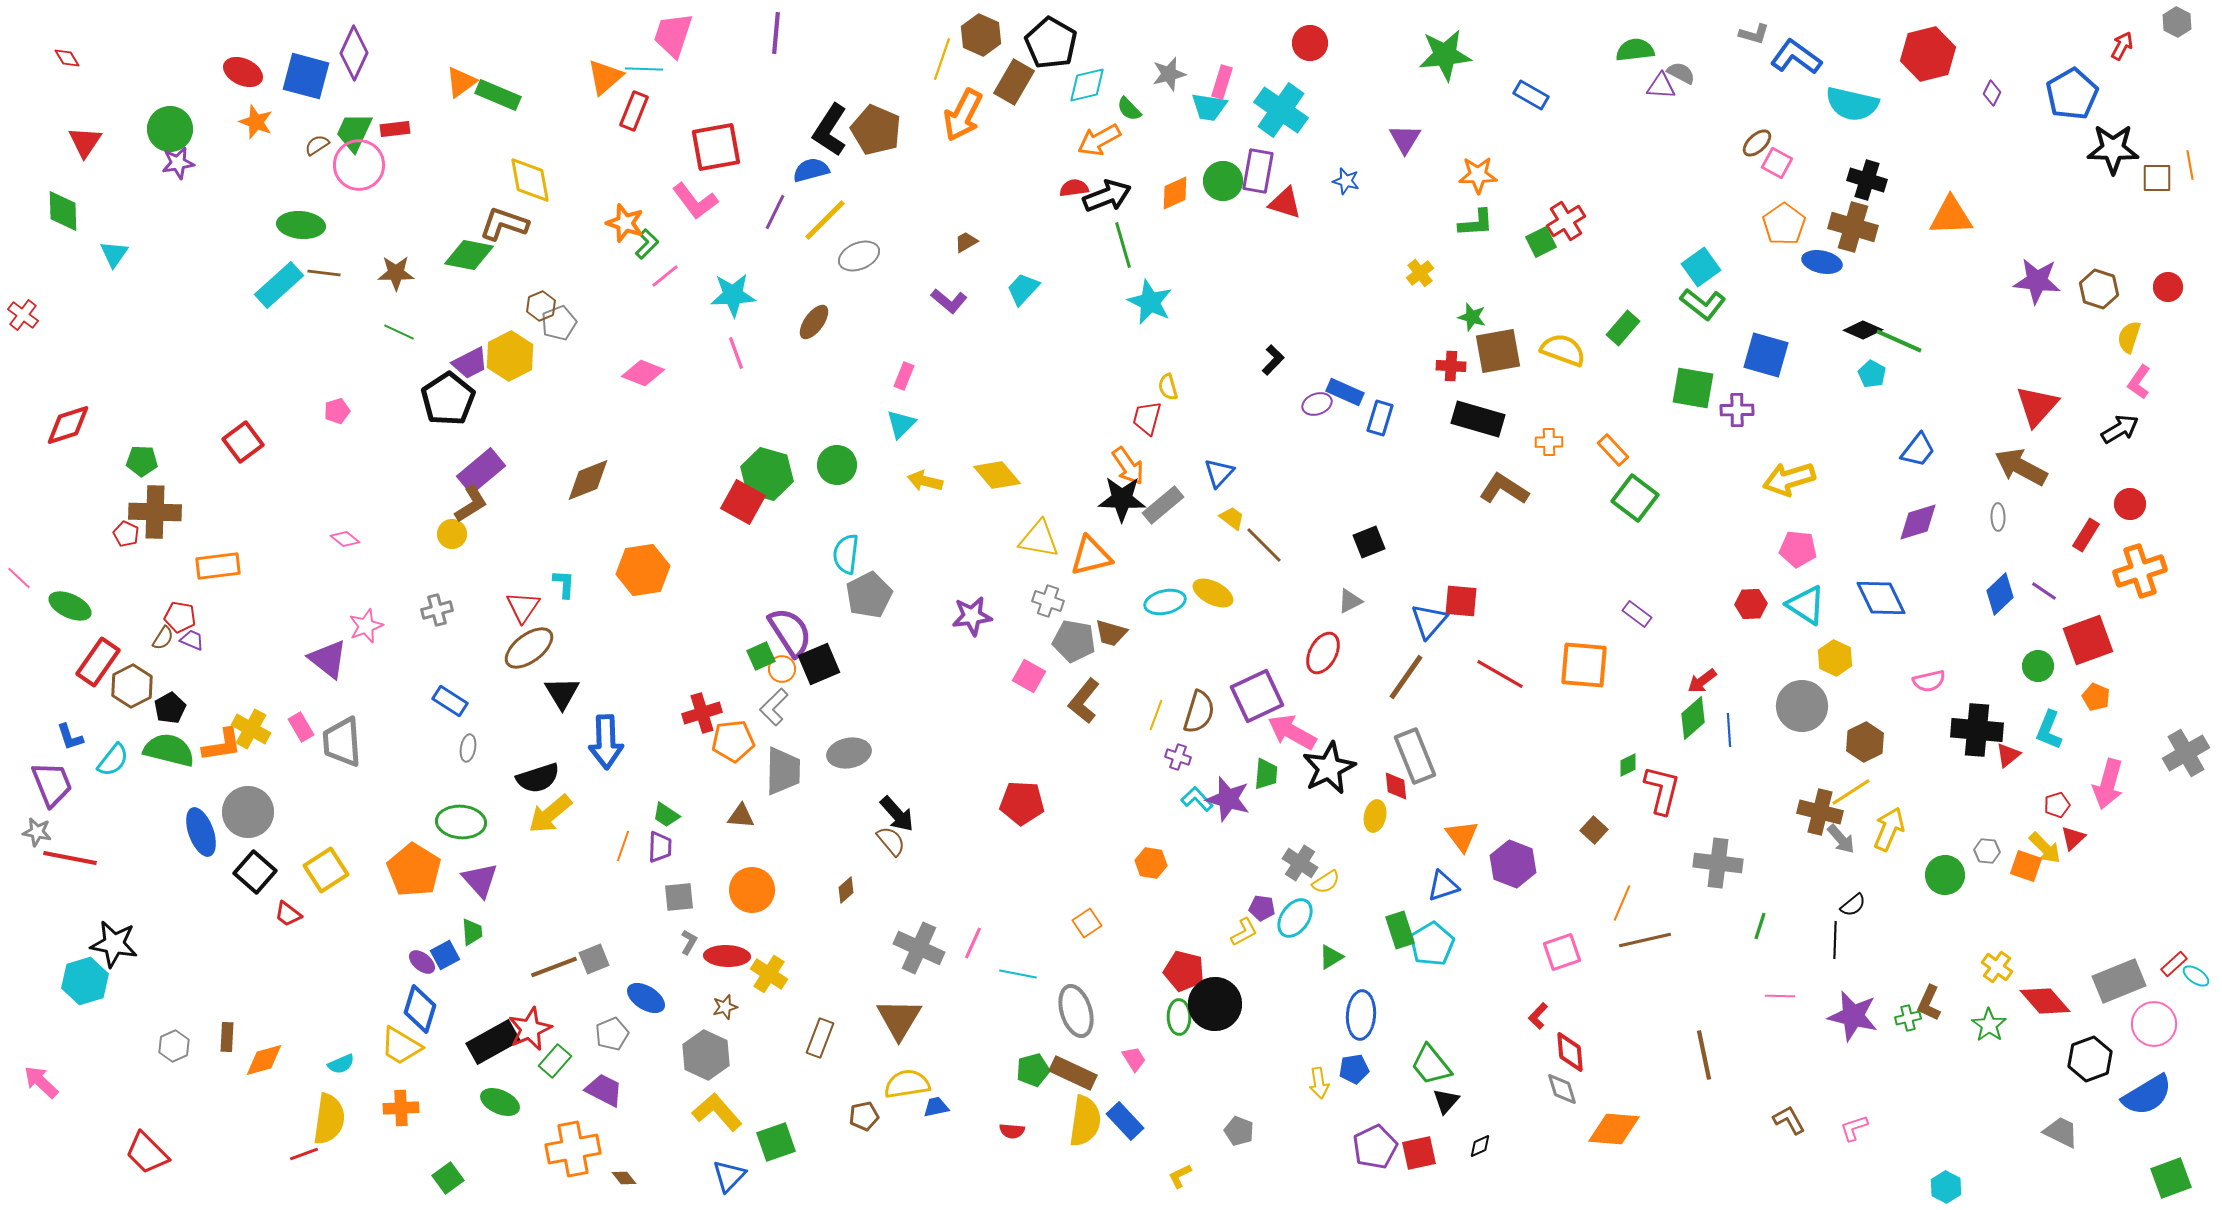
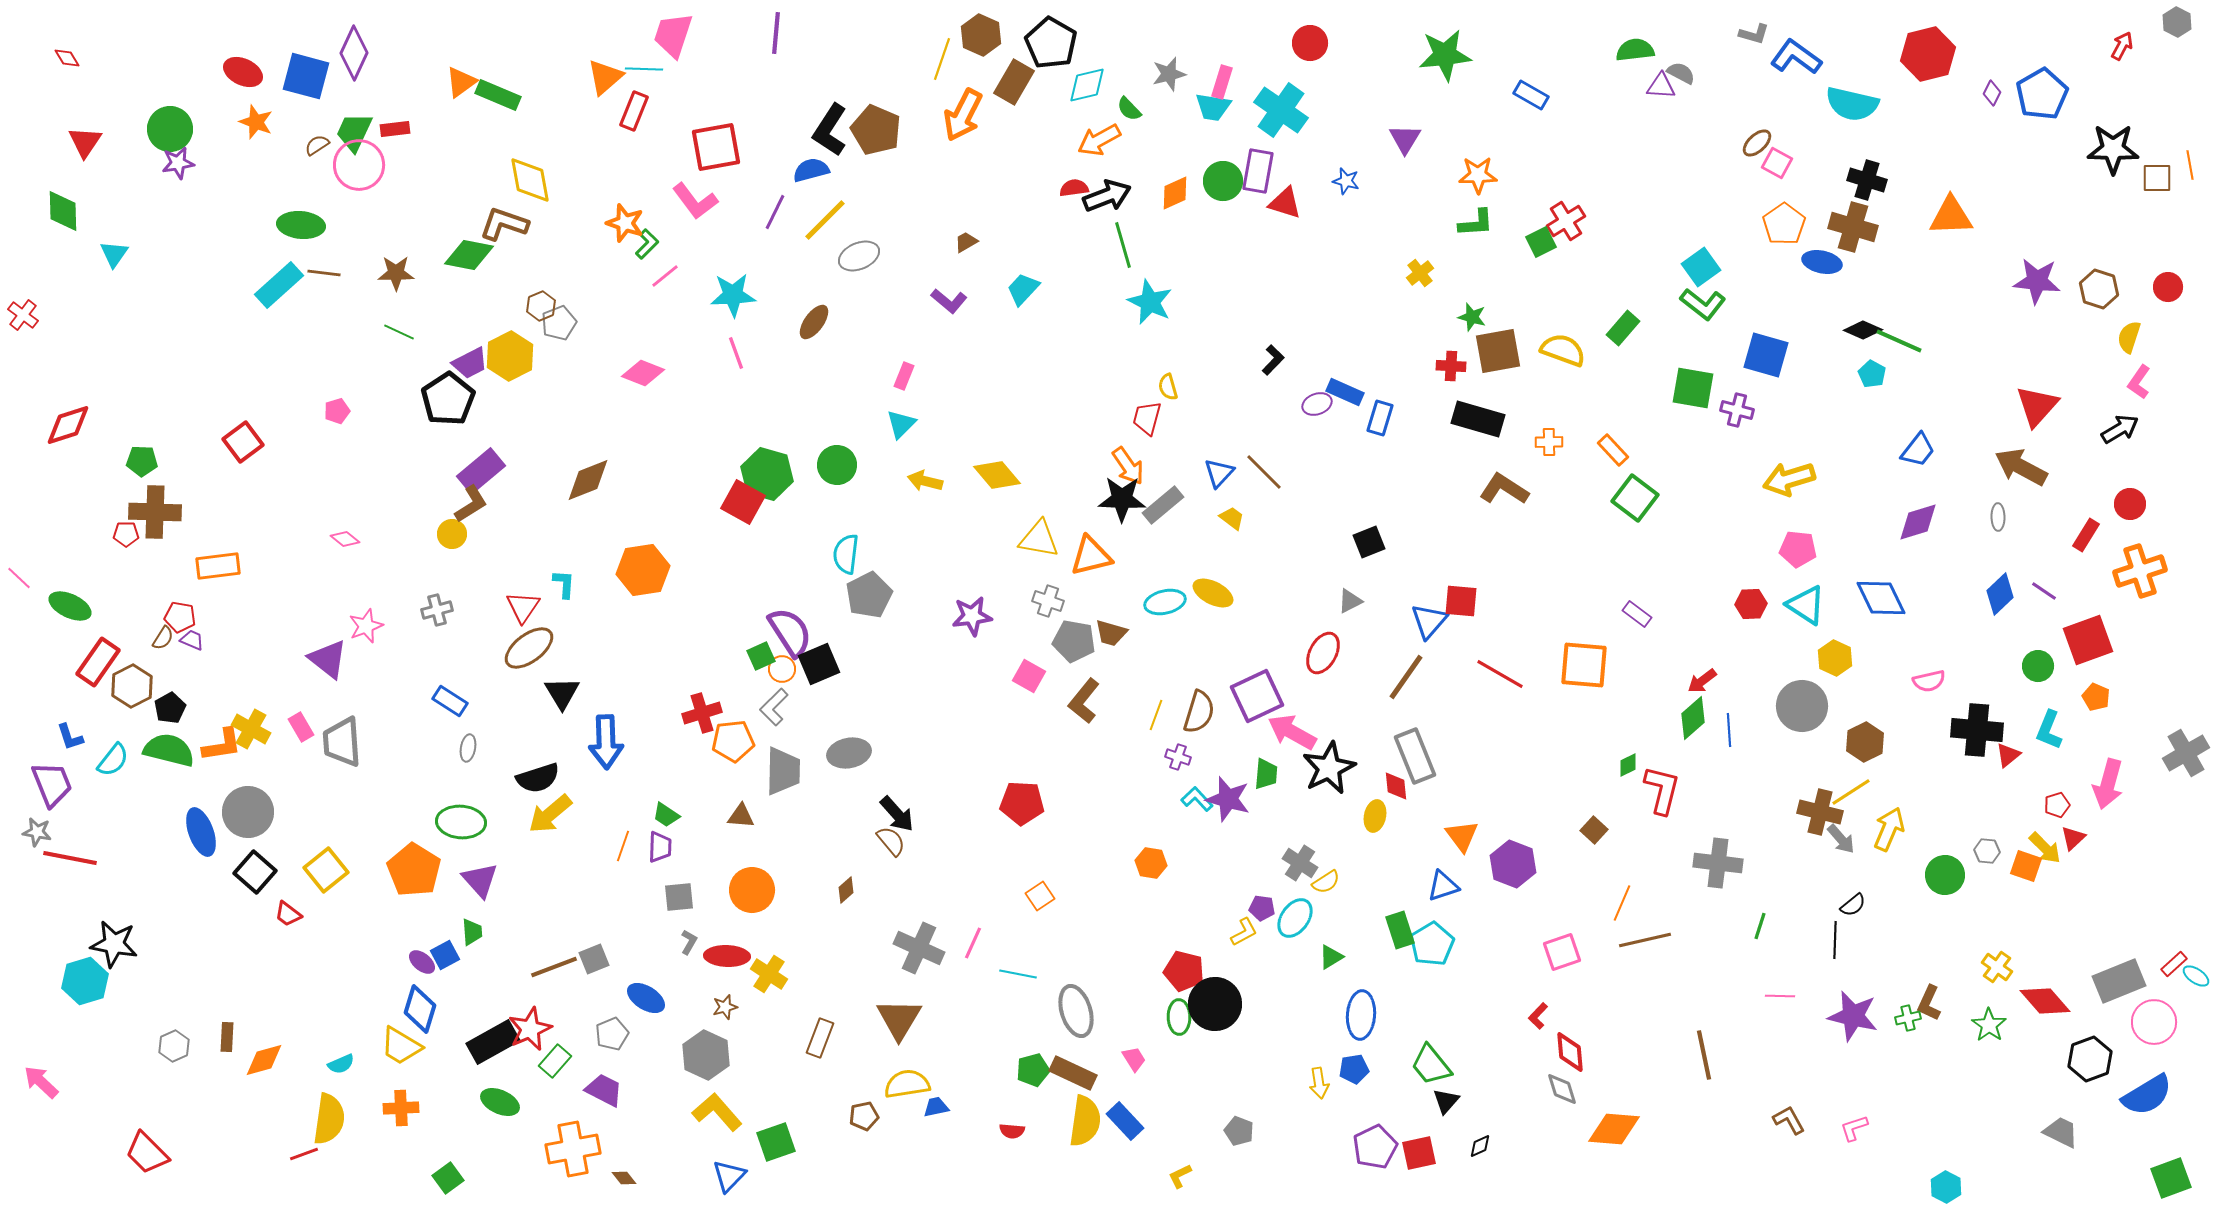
blue pentagon at (2072, 94): moved 30 px left
cyan trapezoid at (1209, 107): moved 4 px right
purple cross at (1737, 410): rotated 16 degrees clockwise
red pentagon at (126, 534): rotated 25 degrees counterclockwise
brown line at (1264, 545): moved 73 px up
yellow square at (326, 870): rotated 6 degrees counterclockwise
orange square at (1087, 923): moved 47 px left, 27 px up
pink circle at (2154, 1024): moved 2 px up
